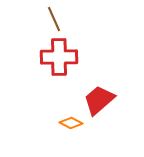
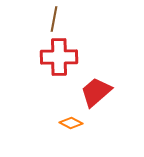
brown line: rotated 35 degrees clockwise
red trapezoid: moved 3 px left, 8 px up
